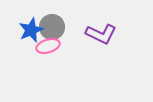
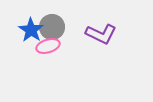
blue star: rotated 15 degrees counterclockwise
